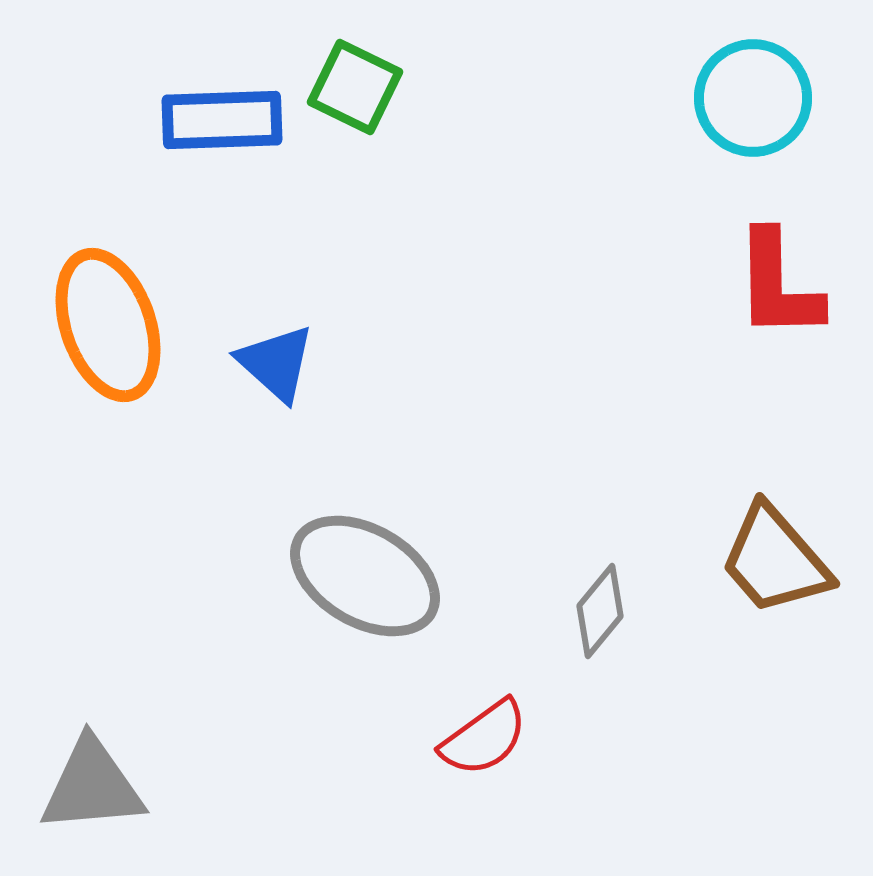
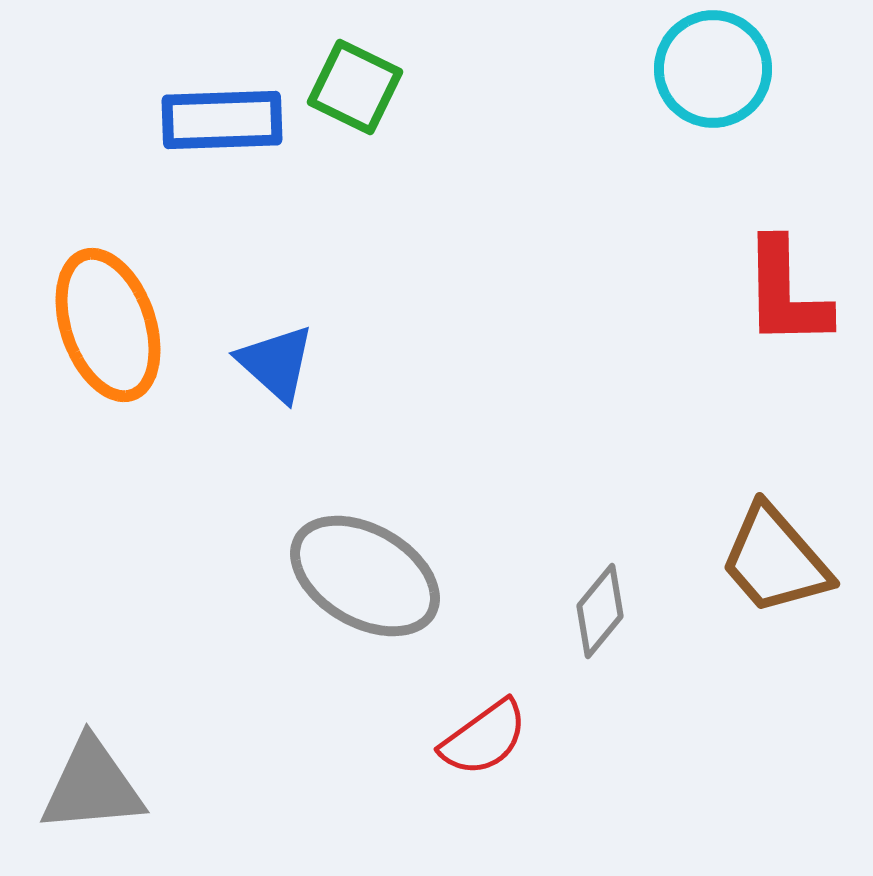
cyan circle: moved 40 px left, 29 px up
red L-shape: moved 8 px right, 8 px down
